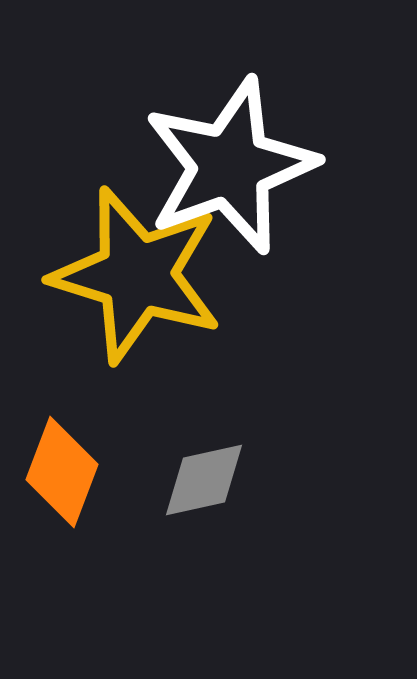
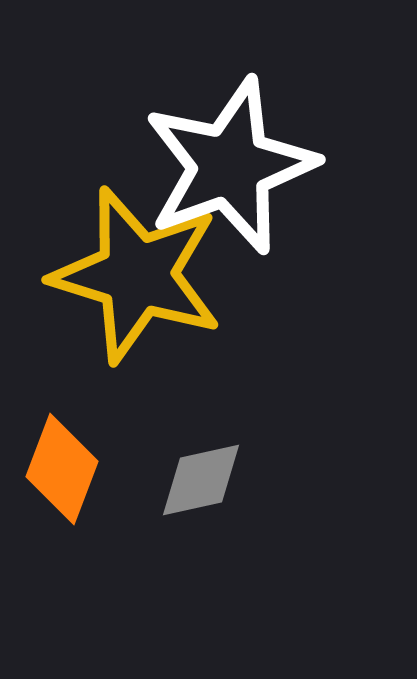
orange diamond: moved 3 px up
gray diamond: moved 3 px left
